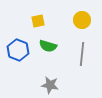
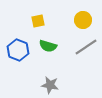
yellow circle: moved 1 px right
gray line: moved 4 px right, 7 px up; rotated 50 degrees clockwise
